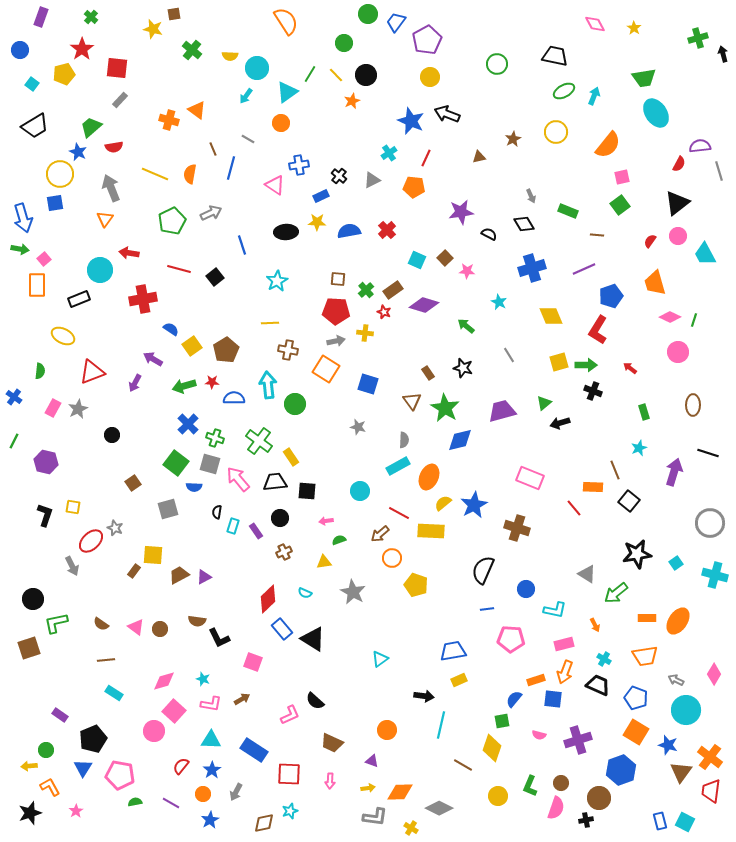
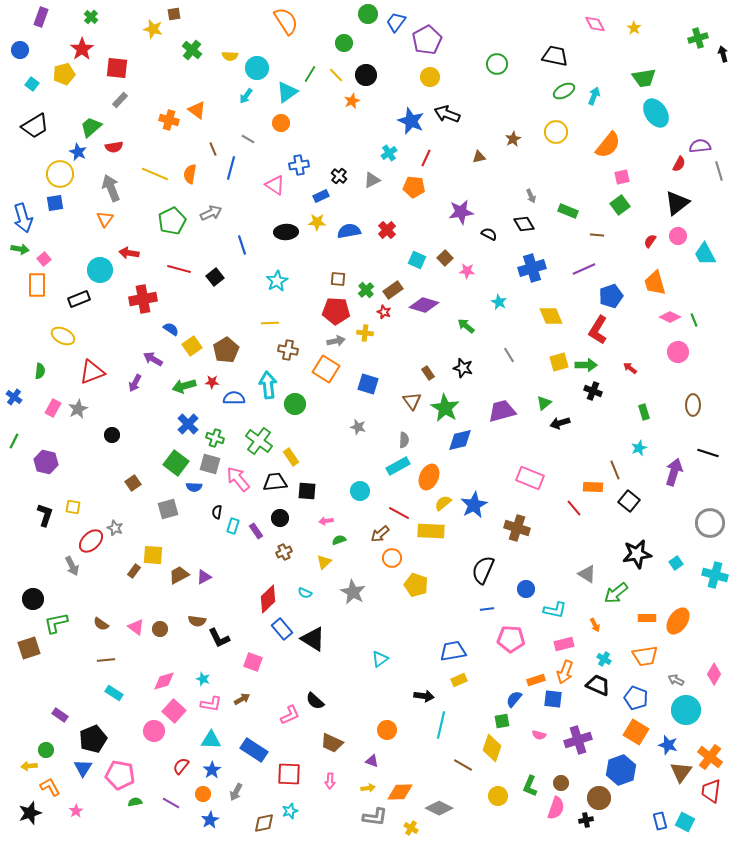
green line at (694, 320): rotated 40 degrees counterclockwise
yellow triangle at (324, 562): rotated 35 degrees counterclockwise
